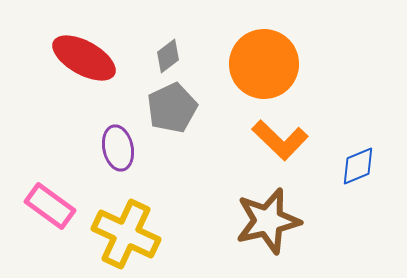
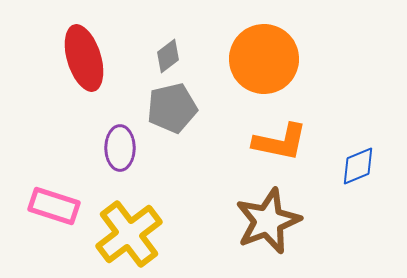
red ellipse: rotated 44 degrees clockwise
orange circle: moved 5 px up
gray pentagon: rotated 12 degrees clockwise
orange L-shape: moved 2 px down; rotated 32 degrees counterclockwise
purple ellipse: moved 2 px right; rotated 12 degrees clockwise
pink rectangle: moved 4 px right; rotated 18 degrees counterclockwise
brown star: rotated 8 degrees counterclockwise
yellow cross: moved 3 px right; rotated 28 degrees clockwise
